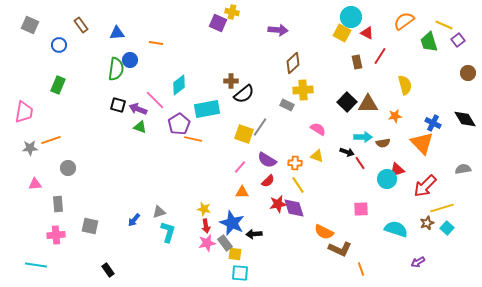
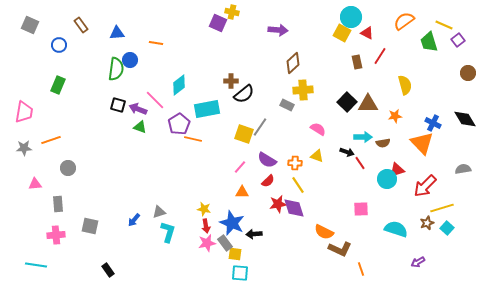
gray star at (30, 148): moved 6 px left
